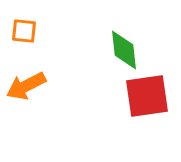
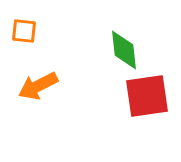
orange arrow: moved 12 px right
